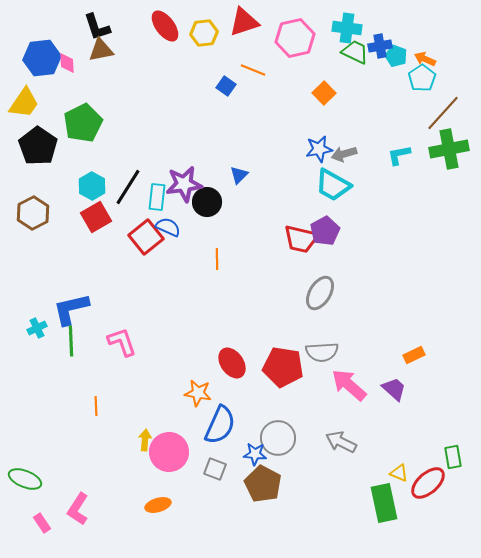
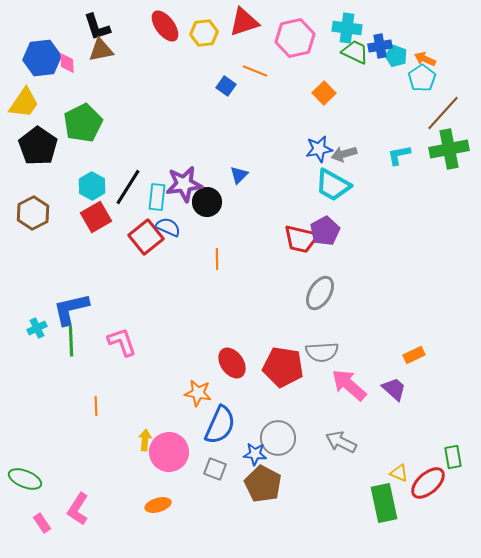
orange line at (253, 70): moved 2 px right, 1 px down
